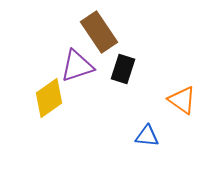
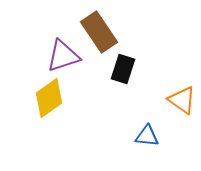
purple triangle: moved 14 px left, 10 px up
